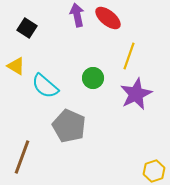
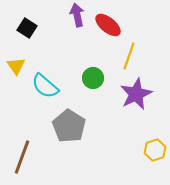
red ellipse: moved 7 px down
yellow triangle: rotated 24 degrees clockwise
gray pentagon: rotated 8 degrees clockwise
yellow hexagon: moved 1 px right, 21 px up
